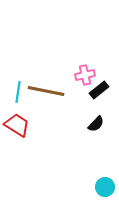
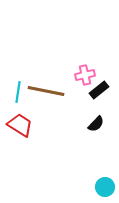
red trapezoid: moved 3 px right
